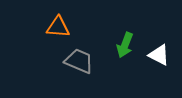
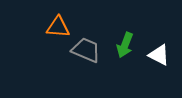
gray trapezoid: moved 7 px right, 11 px up
